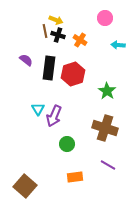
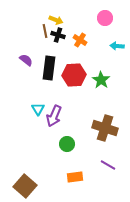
cyan arrow: moved 1 px left, 1 px down
red hexagon: moved 1 px right, 1 px down; rotated 15 degrees clockwise
green star: moved 6 px left, 11 px up
